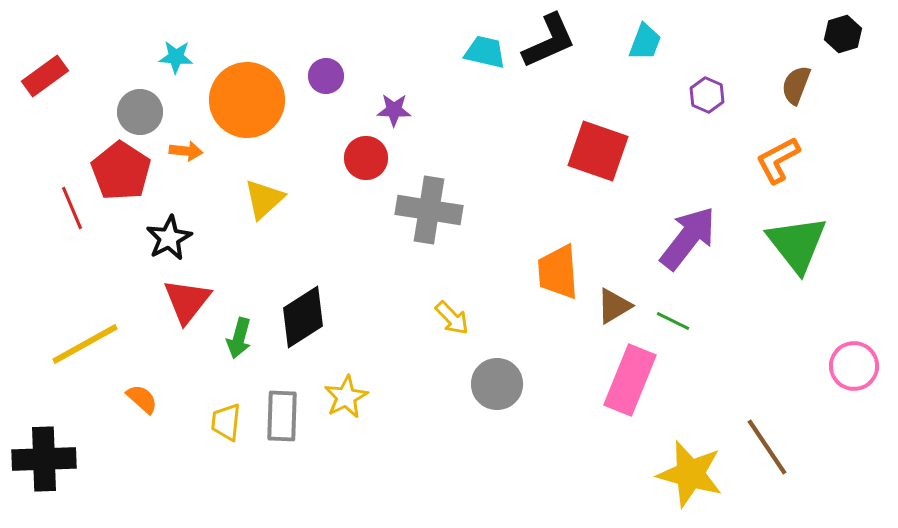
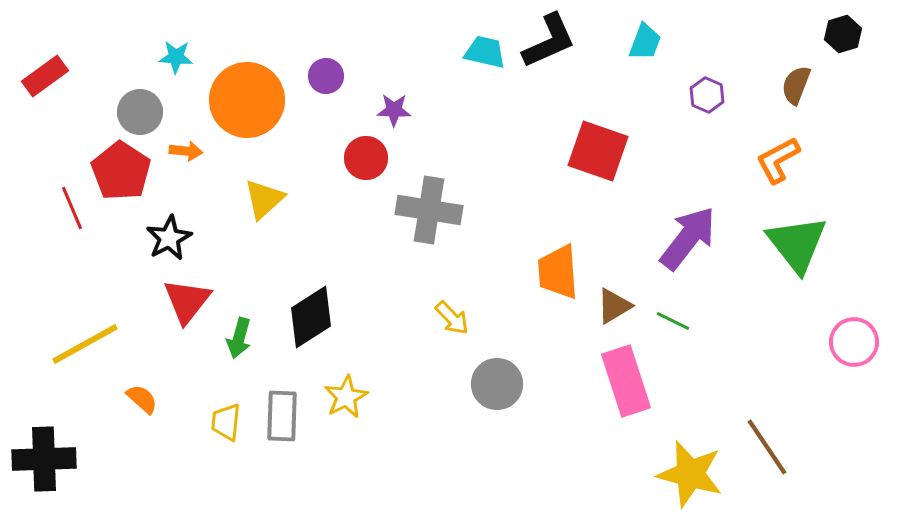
black diamond at (303, 317): moved 8 px right
pink circle at (854, 366): moved 24 px up
pink rectangle at (630, 380): moved 4 px left, 1 px down; rotated 40 degrees counterclockwise
